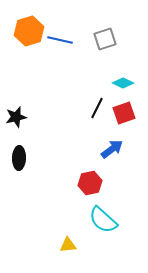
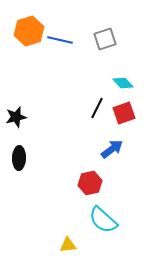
cyan diamond: rotated 20 degrees clockwise
